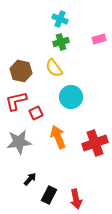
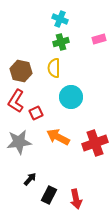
yellow semicircle: rotated 36 degrees clockwise
red L-shape: rotated 45 degrees counterclockwise
orange arrow: rotated 40 degrees counterclockwise
